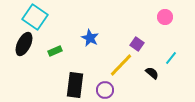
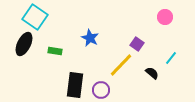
green rectangle: rotated 32 degrees clockwise
purple circle: moved 4 px left
